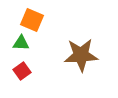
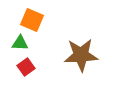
green triangle: moved 1 px left
red square: moved 4 px right, 4 px up
